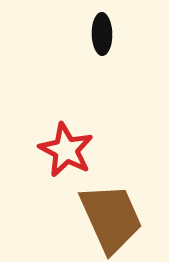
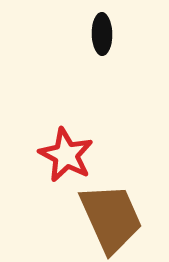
red star: moved 5 px down
